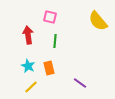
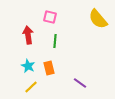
yellow semicircle: moved 2 px up
